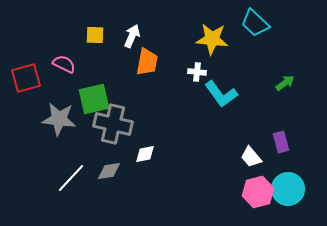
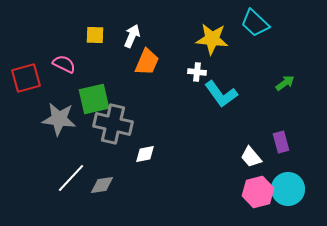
orange trapezoid: rotated 12 degrees clockwise
gray diamond: moved 7 px left, 14 px down
